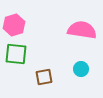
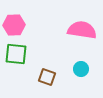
pink hexagon: rotated 15 degrees clockwise
brown square: moved 3 px right; rotated 30 degrees clockwise
